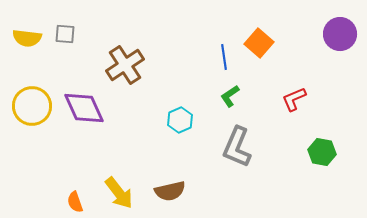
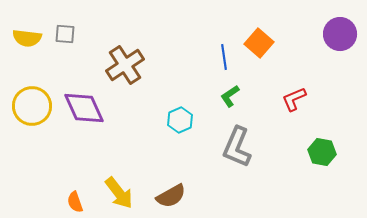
brown semicircle: moved 1 px right, 5 px down; rotated 16 degrees counterclockwise
